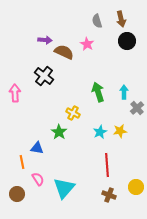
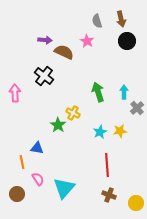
pink star: moved 3 px up
green star: moved 1 px left, 7 px up
yellow circle: moved 16 px down
